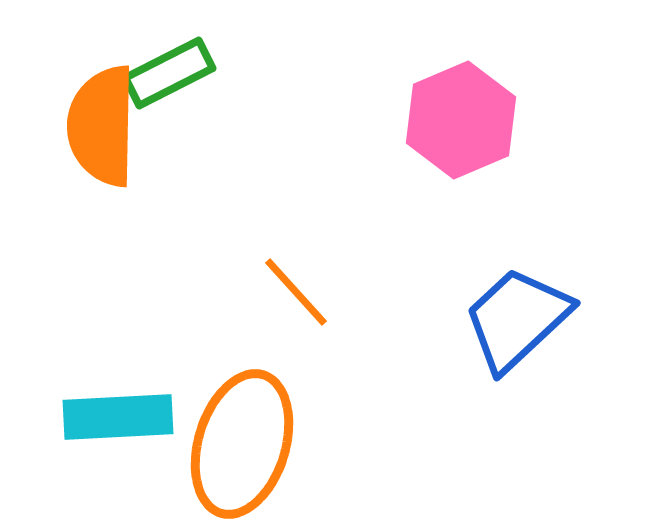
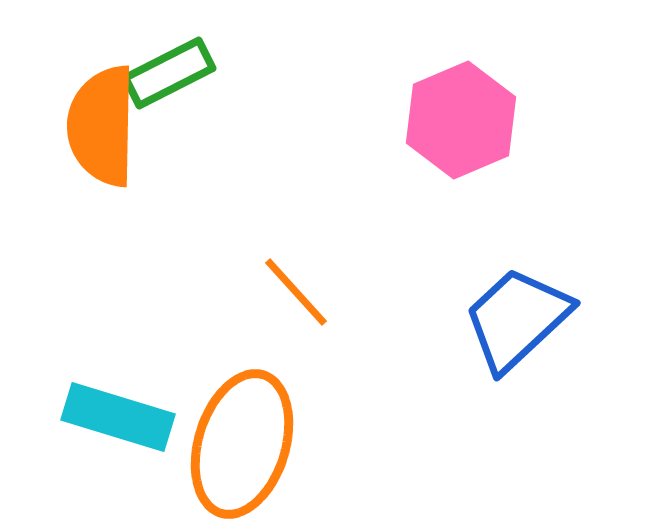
cyan rectangle: rotated 20 degrees clockwise
